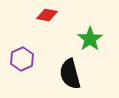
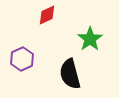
red diamond: rotated 35 degrees counterclockwise
